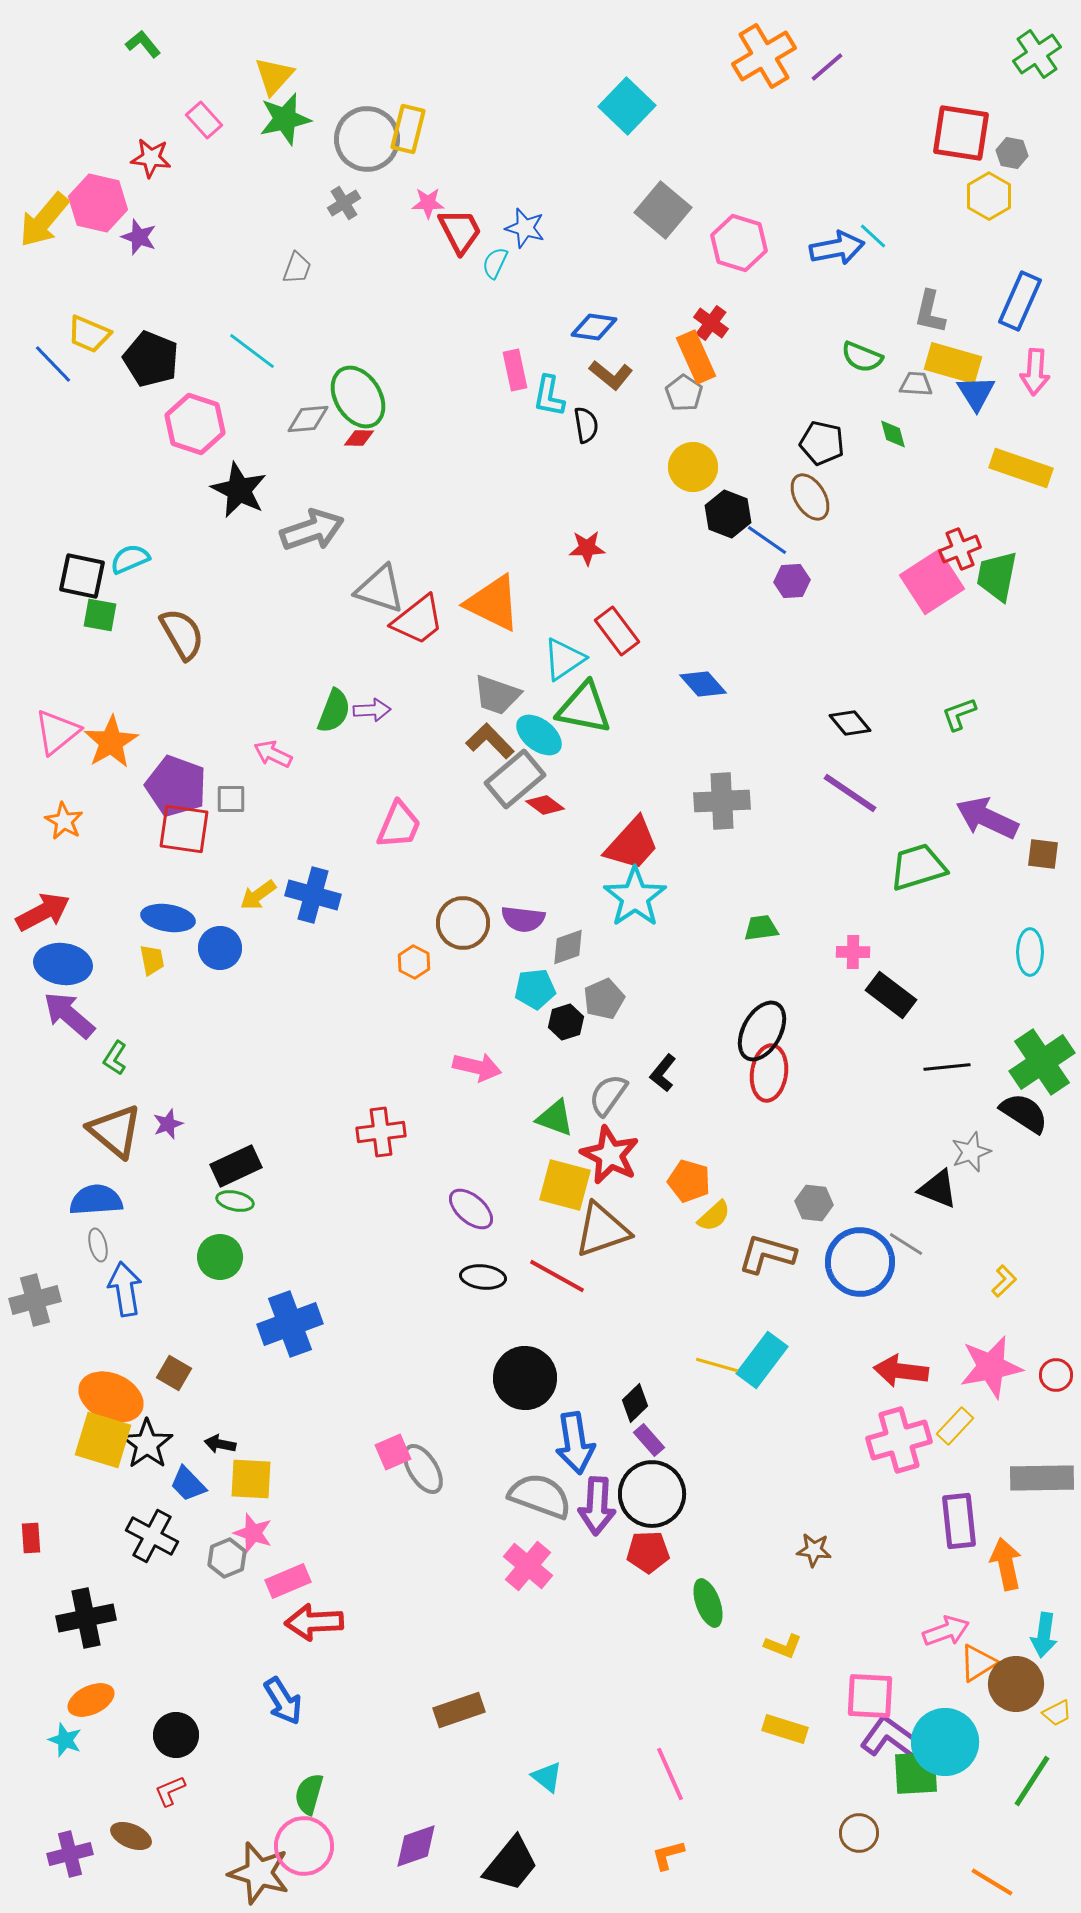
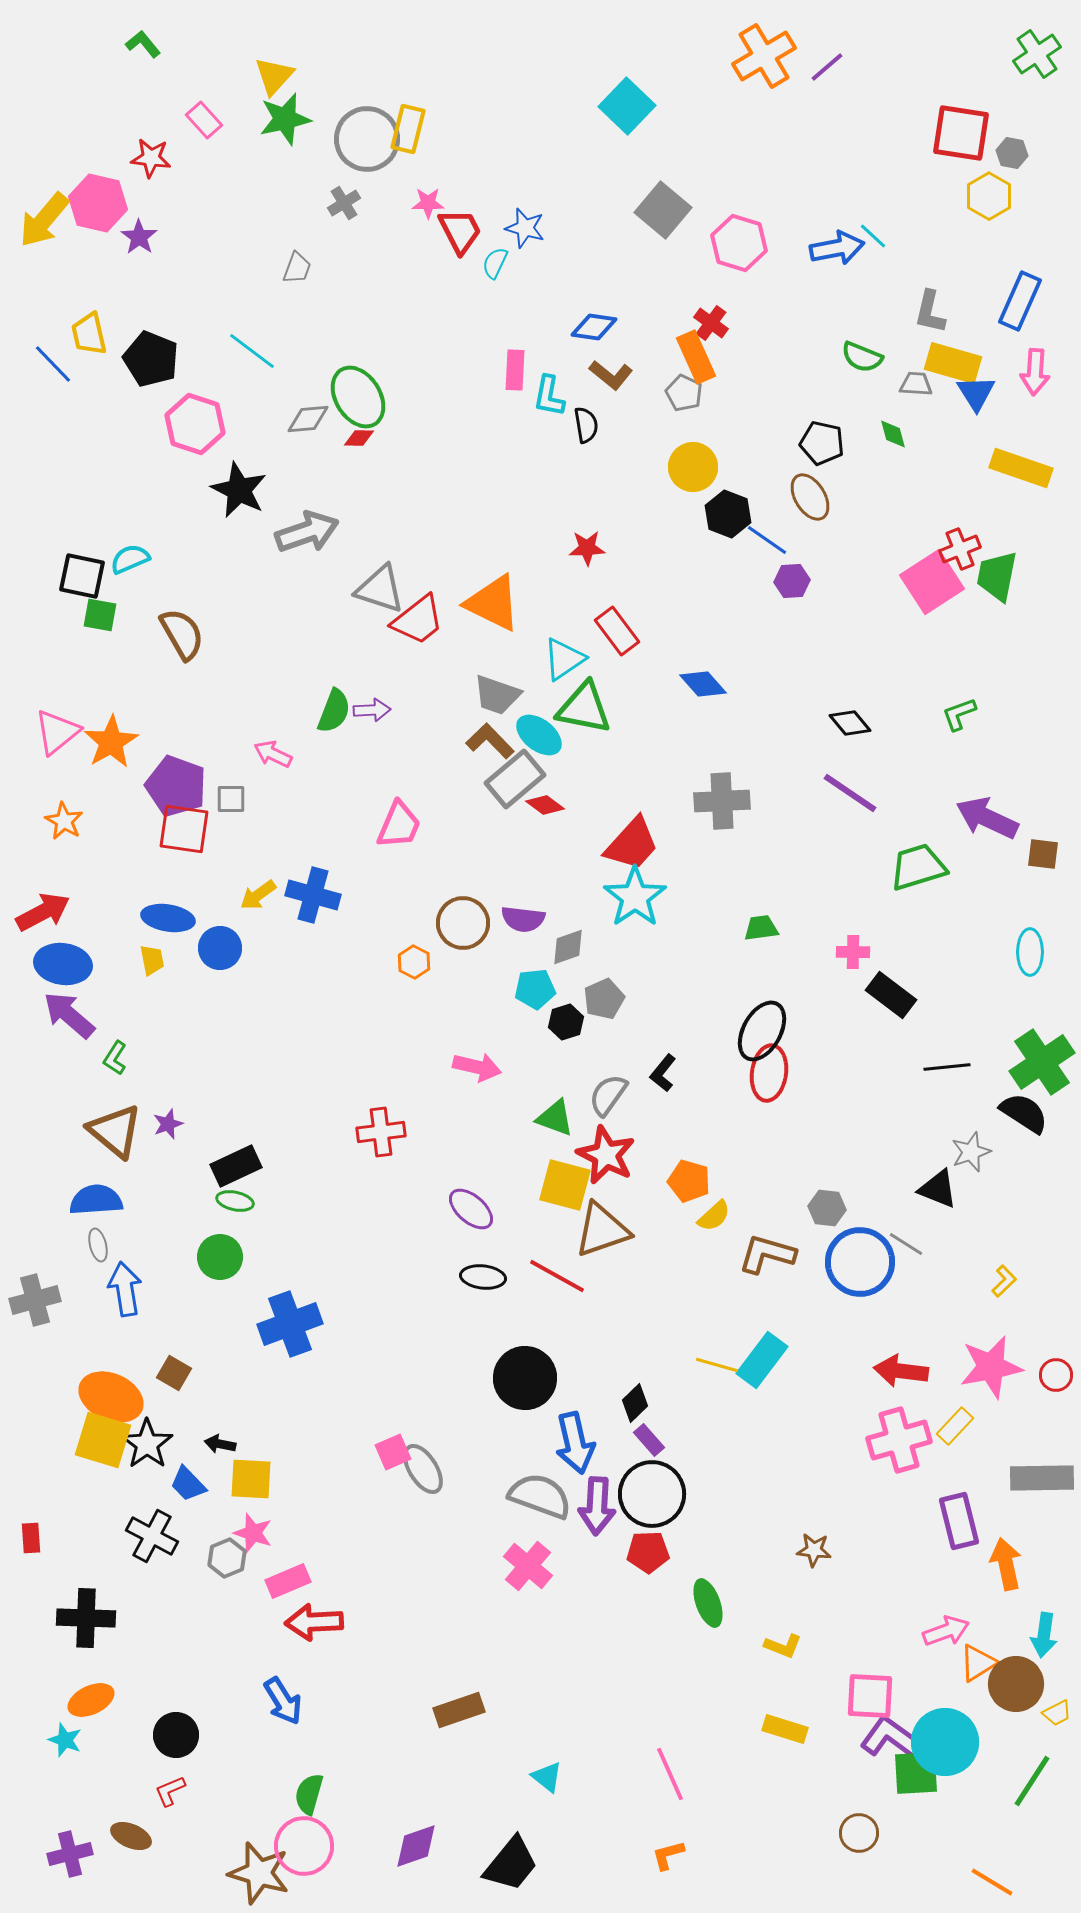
purple star at (139, 237): rotated 15 degrees clockwise
yellow trapezoid at (89, 334): rotated 54 degrees clockwise
pink rectangle at (515, 370): rotated 15 degrees clockwise
gray pentagon at (684, 393): rotated 9 degrees counterclockwise
gray arrow at (312, 530): moved 5 px left, 2 px down
red star at (610, 1155): moved 4 px left
gray hexagon at (814, 1203): moved 13 px right, 5 px down
blue arrow at (575, 1443): rotated 4 degrees counterclockwise
purple rectangle at (959, 1521): rotated 8 degrees counterclockwise
black cross at (86, 1618): rotated 14 degrees clockwise
